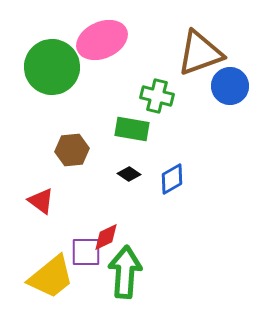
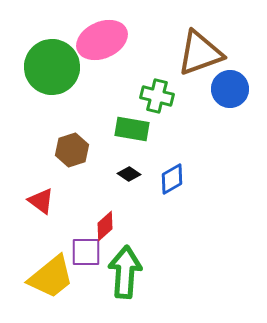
blue circle: moved 3 px down
brown hexagon: rotated 12 degrees counterclockwise
red diamond: moved 1 px left, 11 px up; rotated 16 degrees counterclockwise
